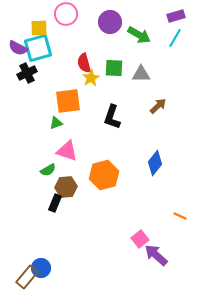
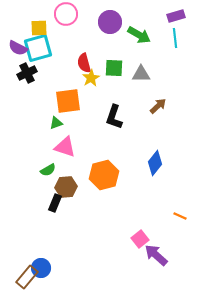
cyan line: rotated 36 degrees counterclockwise
black L-shape: moved 2 px right
pink triangle: moved 2 px left, 4 px up
